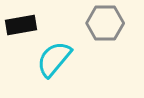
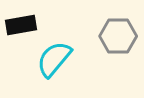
gray hexagon: moved 13 px right, 13 px down
